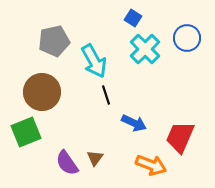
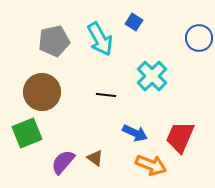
blue square: moved 1 px right, 4 px down
blue circle: moved 12 px right
cyan cross: moved 7 px right, 27 px down
cyan arrow: moved 6 px right, 22 px up
black line: rotated 66 degrees counterclockwise
blue arrow: moved 1 px right, 10 px down
green square: moved 1 px right, 1 px down
brown triangle: rotated 30 degrees counterclockwise
purple semicircle: moved 4 px left, 1 px up; rotated 76 degrees clockwise
